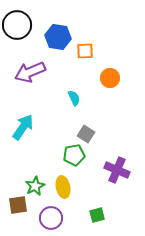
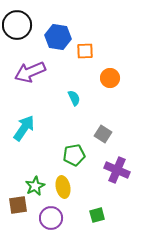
cyan arrow: moved 1 px right, 1 px down
gray square: moved 17 px right
